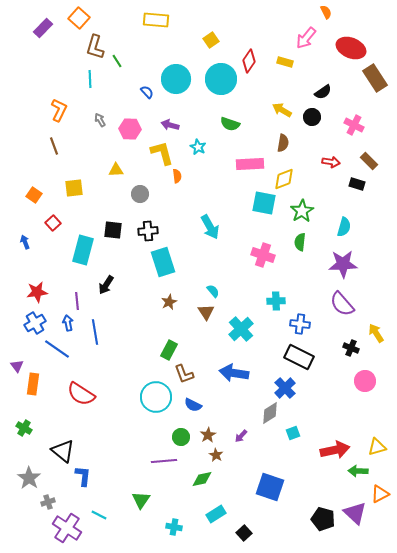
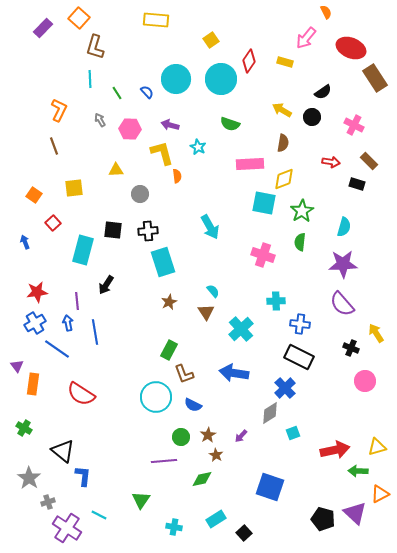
green line at (117, 61): moved 32 px down
cyan rectangle at (216, 514): moved 5 px down
